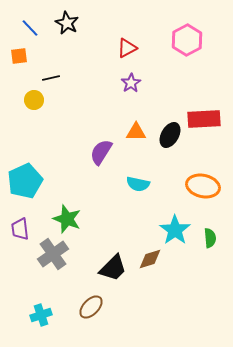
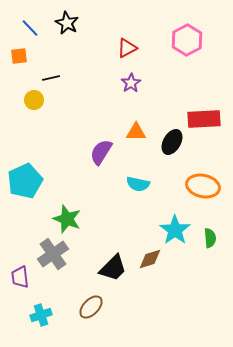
black ellipse: moved 2 px right, 7 px down
purple trapezoid: moved 48 px down
